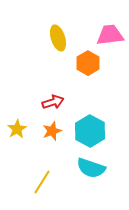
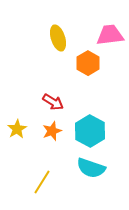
red arrow: rotated 50 degrees clockwise
